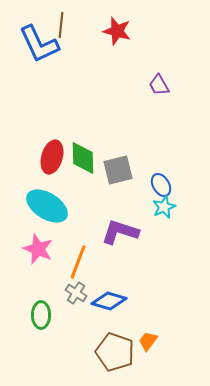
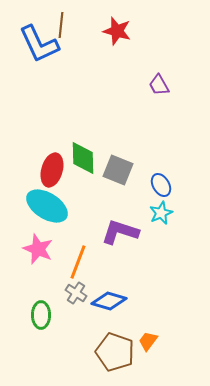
red ellipse: moved 13 px down
gray square: rotated 36 degrees clockwise
cyan star: moved 3 px left, 6 px down
